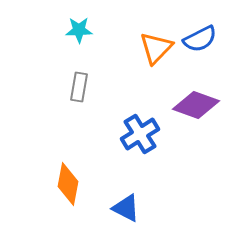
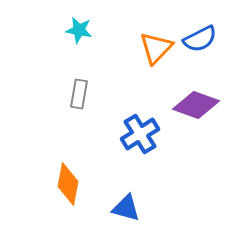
cyan star: rotated 12 degrees clockwise
gray rectangle: moved 7 px down
blue triangle: rotated 12 degrees counterclockwise
